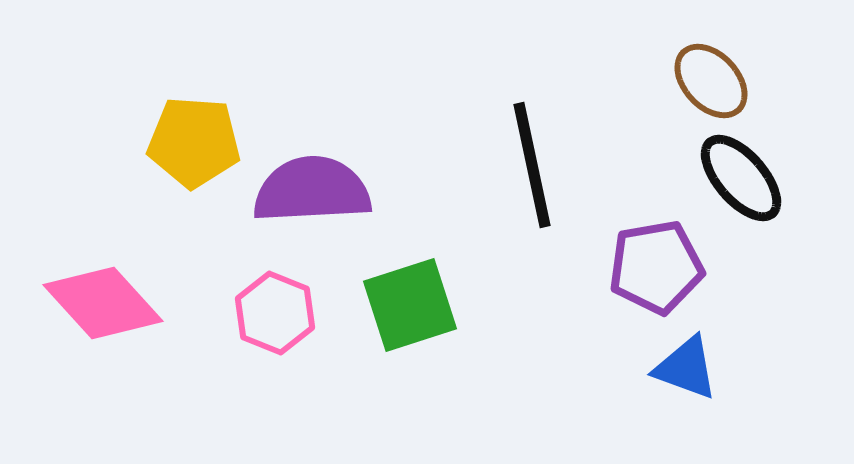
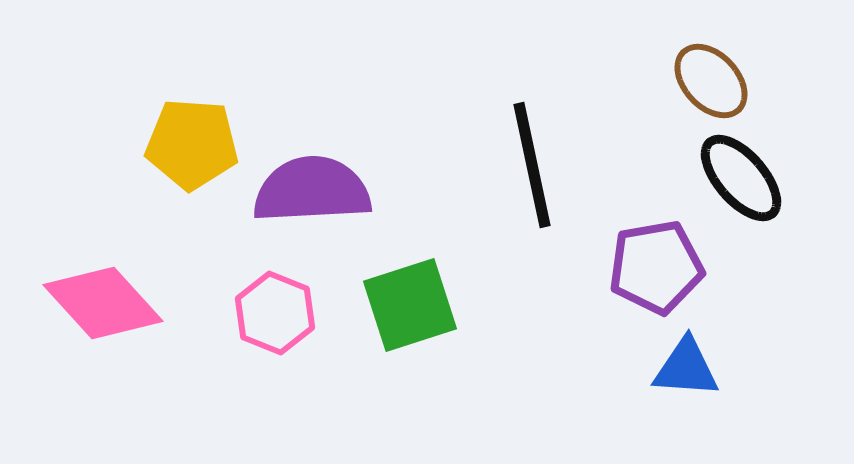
yellow pentagon: moved 2 px left, 2 px down
blue triangle: rotated 16 degrees counterclockwise
